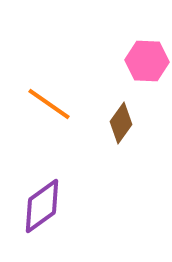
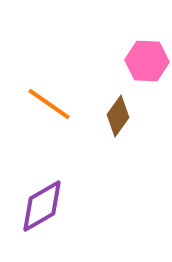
brown diamond: moved 3 px left, 7 px up
purple diamond: rotated 6 degrees clockwise
